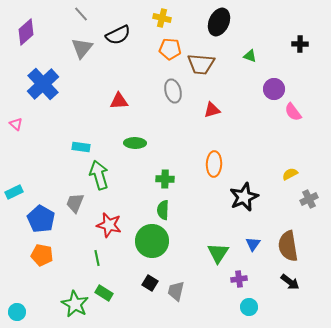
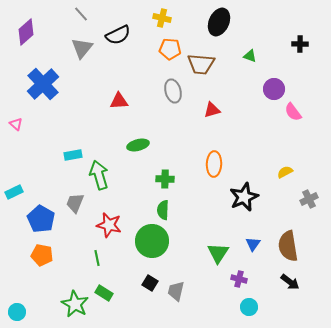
green ellipse at (135, 143): moved 3 px right, 2 px down; rotated 15 degrees counterclockwise
cyan rectangle at (81, 147): moved 8 px left, 8 px down; rotated 18 degrees counterclockwise
yellow semicircle at (290, 174): moved 5 px left, 2 px up
purple cross at (239, 279): rotated 21 degrees clockwise
